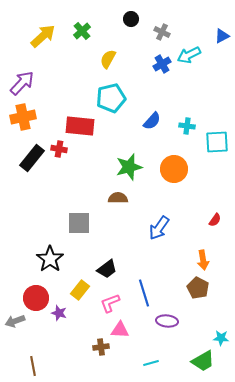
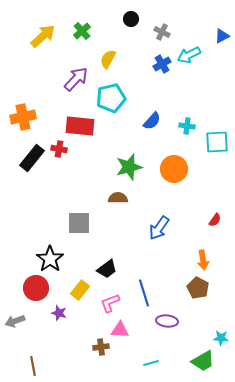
purple arrow: moved 54 px right, 4 px up
red circle: moved 10 px up
